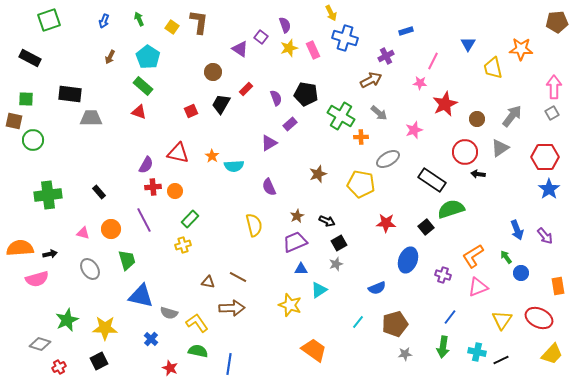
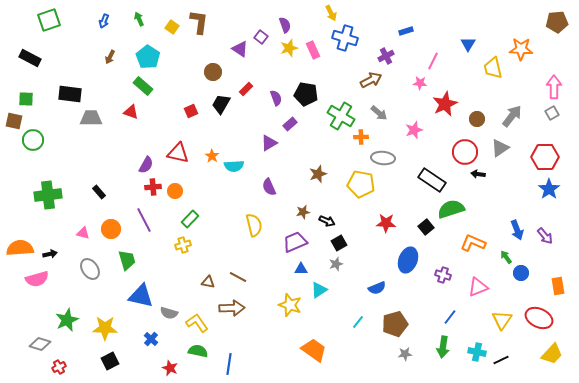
red triangle at (139, 112): moved 8 px left
gray ellipse at (388, 159): moved 5 px left, 1 px up; rotated 35 degrees clockwise
brown star at (297, 216): moved 6 px right, 4 px up; rotated 16 degrees clockwise
orange L-shape at (473, 256): moved 13 px up; rotated 55 degrees clockwise
black square at (99, 361): moved 11 px right
